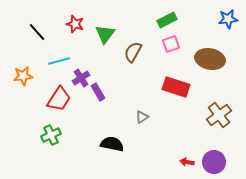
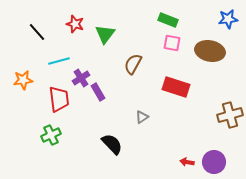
green rectangle: moved 1 px right; rotated 48 degrees clockwise
pink square: moved 1 px right, 1 px up; rotated 30 degrees clockwise
brown semicircle: moved 12 px down
brown ellipse: moved 8 px up
orange star: moved 4 px down
red trapezoid: rotated 40 degrees counterclockwise
brown cross: moved 11 px right; rotated 20 degrees clockwise
black semicircle: rotated 35 degrees clockwise
